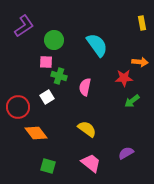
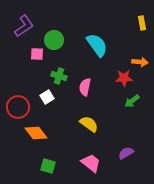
pink square: moved 9 px left, 8 px up
yellow semicircle: moved 2 px right, 5 px up
